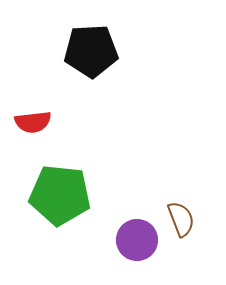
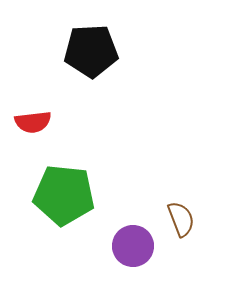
green pentagon: moved 4 px right
purple circle: moved 4 px left, 6 px down
